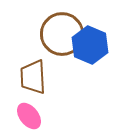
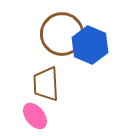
brown trapezoid: moved 13 px right, 7 px down
pink ellipse: moved 6 px right
